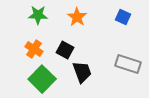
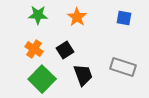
blue square: moved 1 px right, 1 px down; rotated 14 degrees counterclockwise
black square: rotated 30 degrees clockwise
gray rectangle: moved 5 px left, 3 px down
black trapezoid: moved 1 px right, 3 px down
